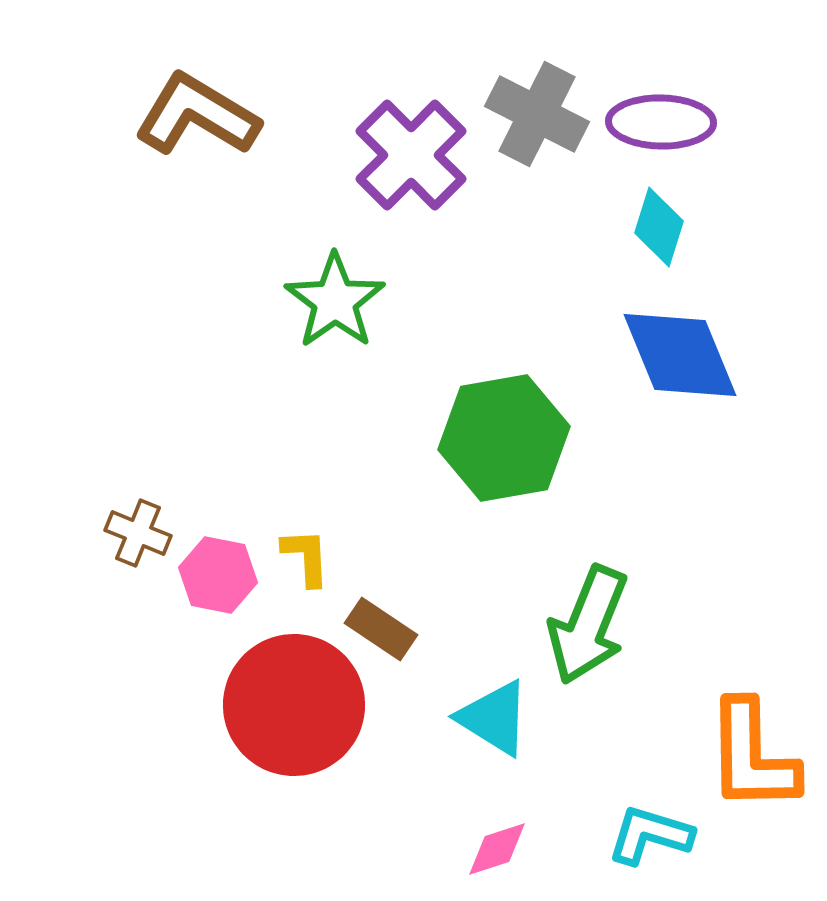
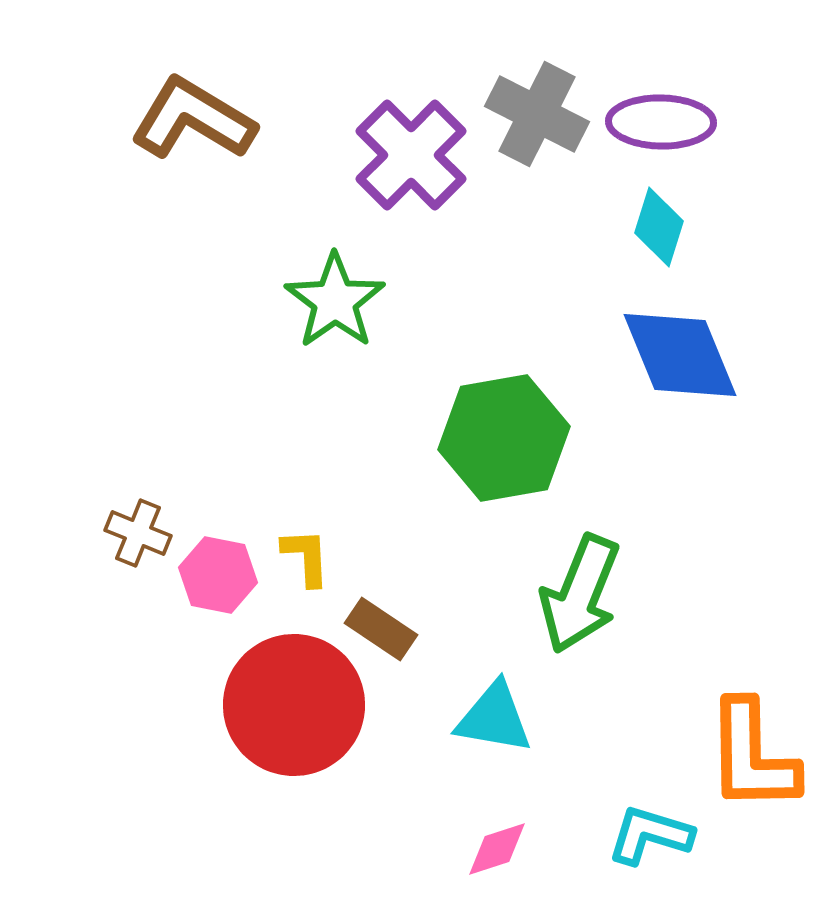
brown L-shape: moved 4 px left, 4 px down
green arrow: moved 8 px left, 31 px up
cyan triangle: rotated 22 degrees counterclockwise
